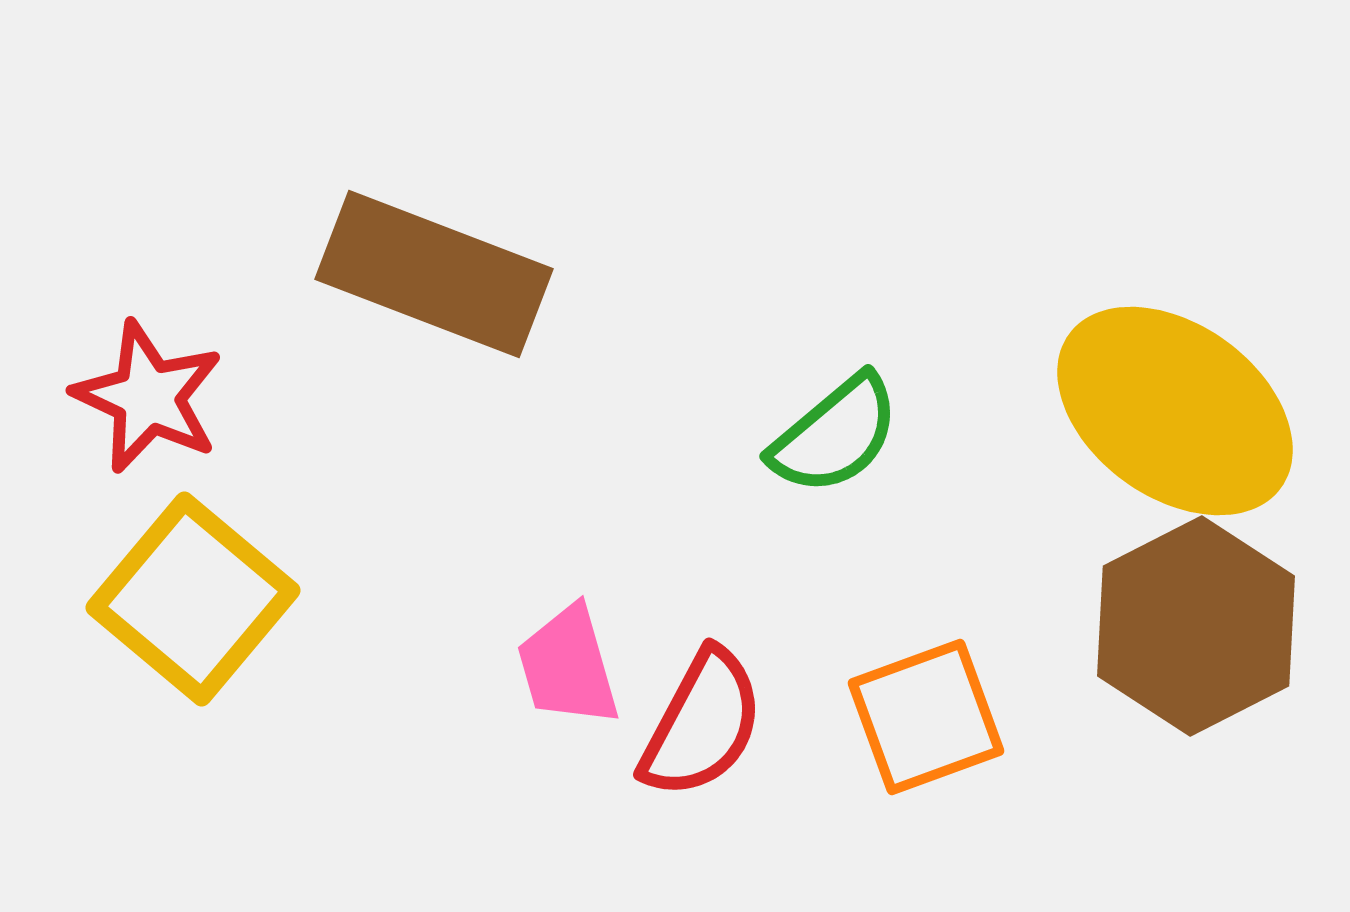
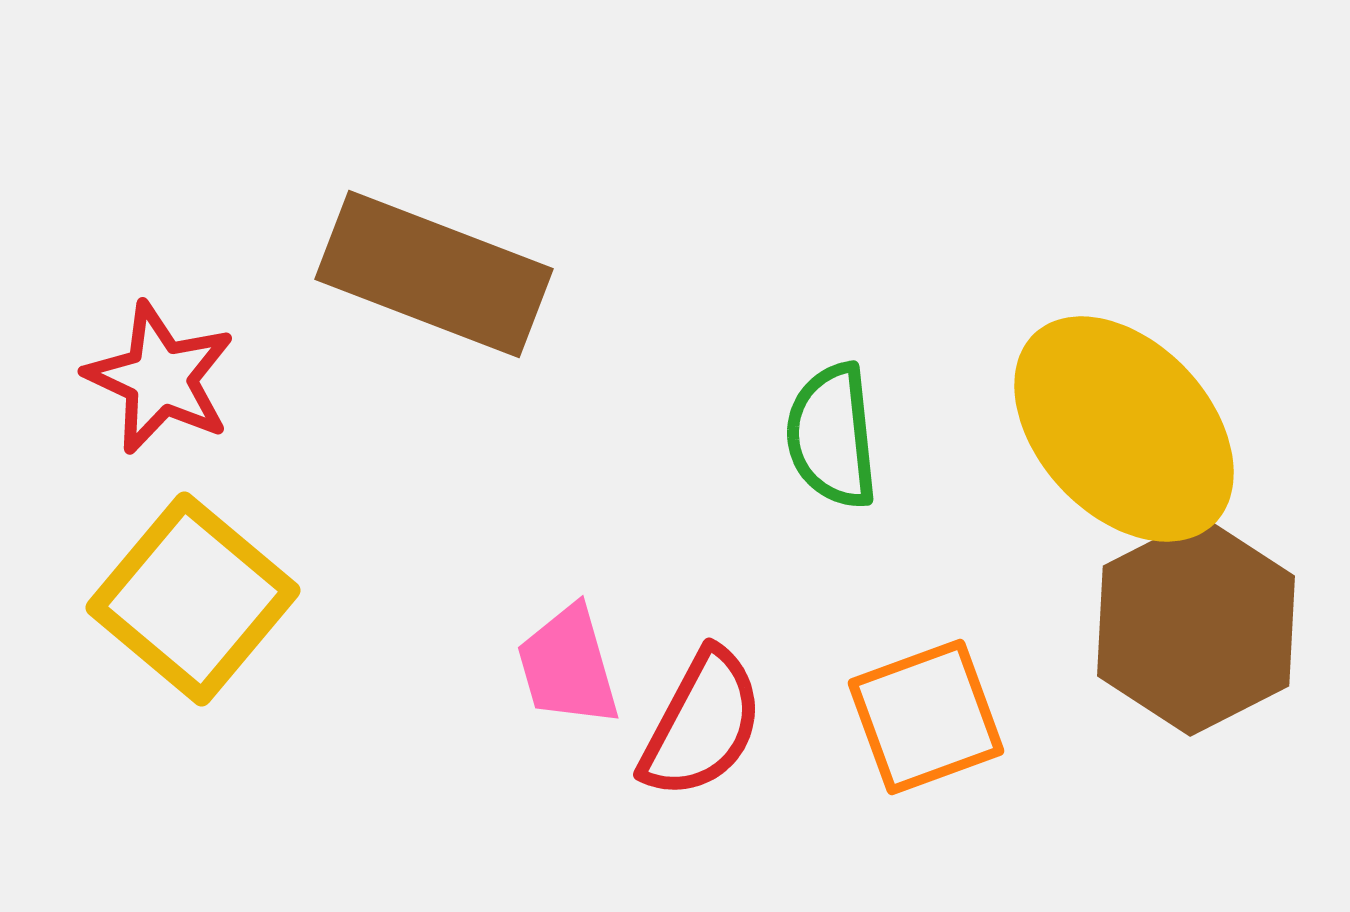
red star: moved 12 px right, 19 px up
yellow ellipse: moved 51 px left, 18 px down; rotated 11 degrees clockwise
green semicircle: moved 3 px left, 1 px down; rotated 124 degrees clockwise
